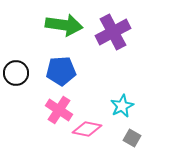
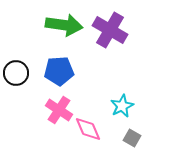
purple cross: moved 3 px left, 2 px up; rotated 32 degrees counterclockwise
blue pentagon: moved 2 px left
pink diamond: moved 1 px right; rotated 56 degrees clockwise
